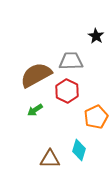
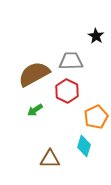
brown semicircle: moved 2 px left, 1 px up
cyan diamond: moved 5 px right, 4 px up
